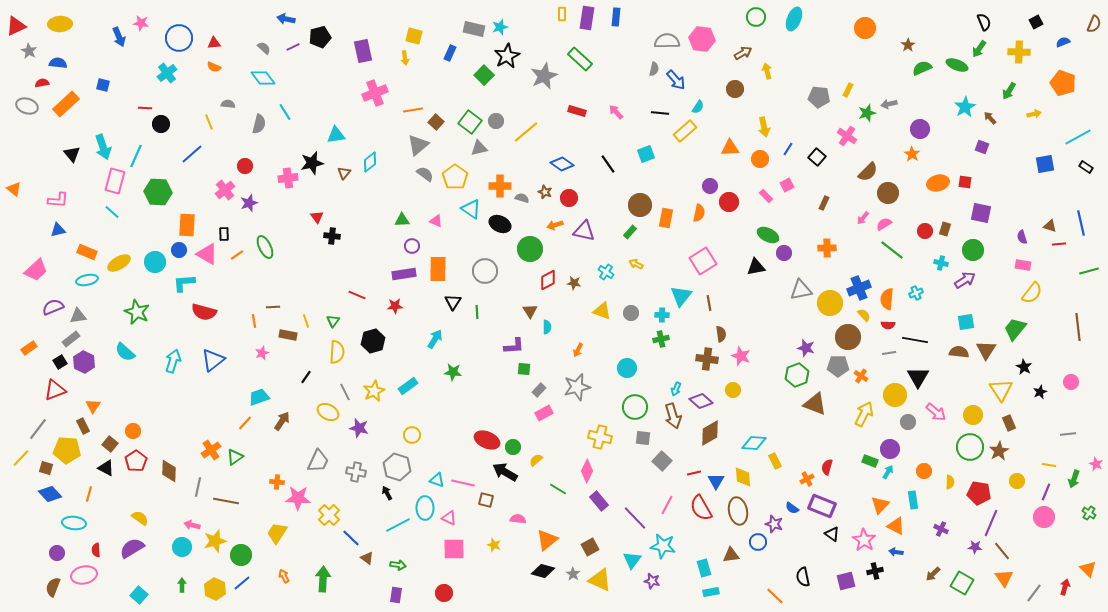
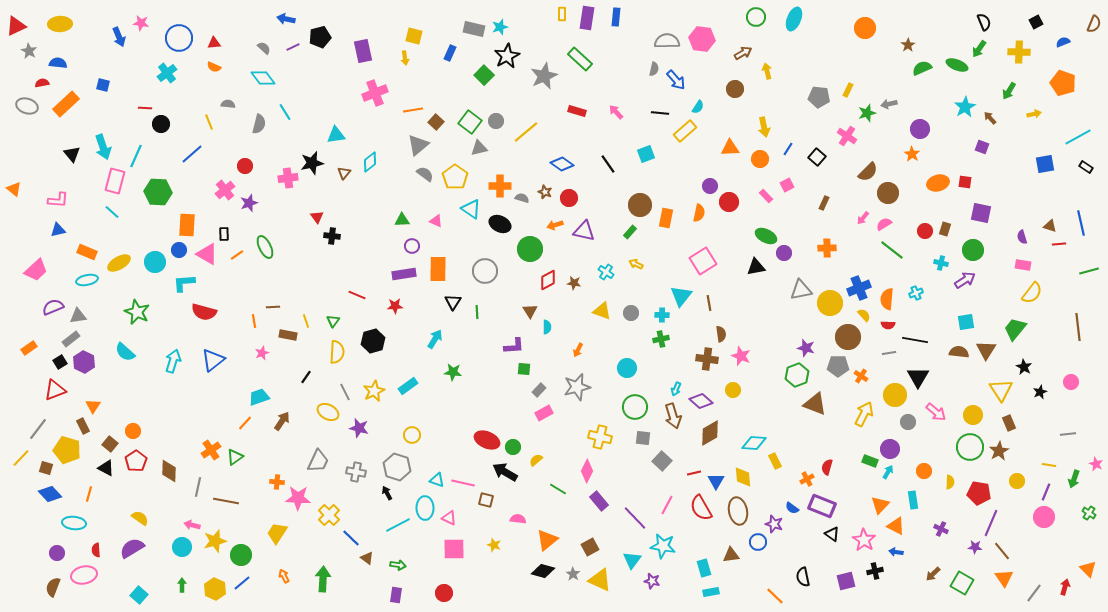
green ellipse at (768, 235): moved 2 px left, 1 px down
yellow pentagon at (67, 450): rotated 12 degrees clockwise
